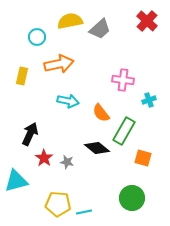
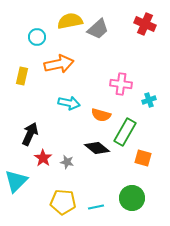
red cross: moved 2 px left, 3 px down; rotated 20 degrees counterclockwise
gray trapezoid: moved 2 px left
pink cross: moved 2 px left, 4 px down
cyan arrow: moved 1 px right, 2 px down
orange semicircle: moved 2 px down; rotated 36 degrees counterclockwise
green rectangle: moved 1 px right, 1 px down
red star: moved 1 px left
cyan triangle: rotated 30 degrees counterclockwise
yellow pentagon: moved 5 px right, 2 px up
cyan line: moved 12 px right, 5 px up
